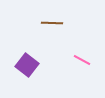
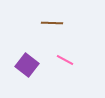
pink line: moved 17 px left
